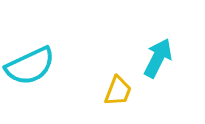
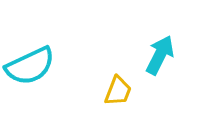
cyan arrow: moved 2 px right, 3 px up
